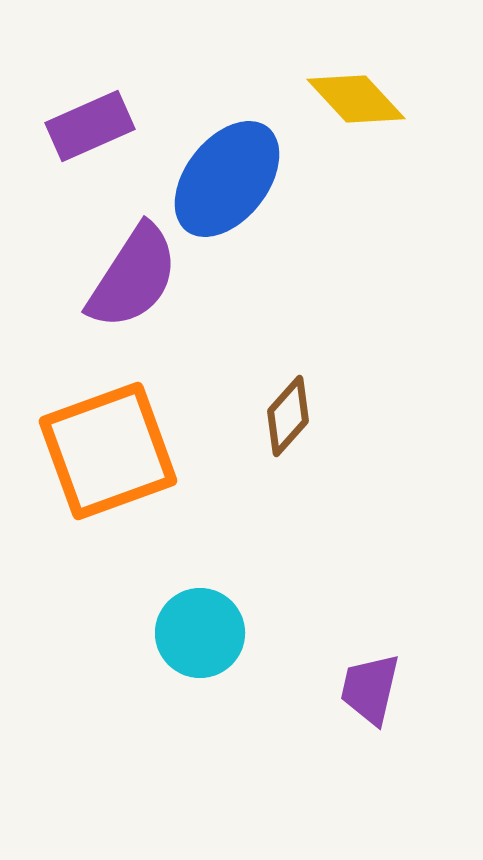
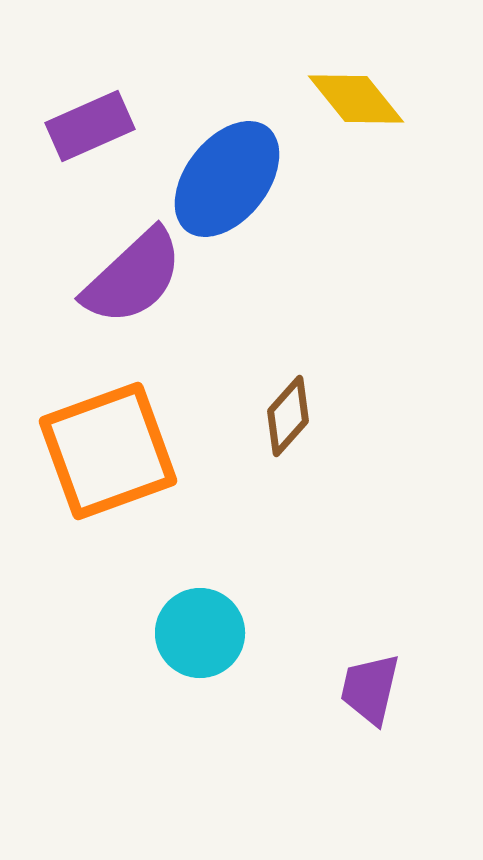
yellow diamond: rotated 4 degrees clockwise
purple semicircle: rotated 14 degrees clockwise
